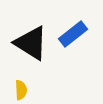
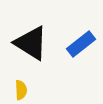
blue rectangle: moved 8 px right, 10 px down
